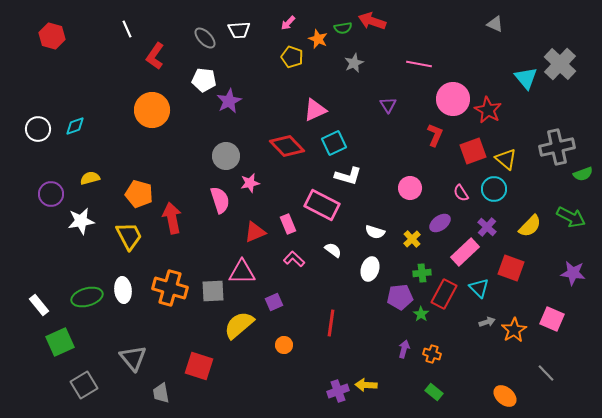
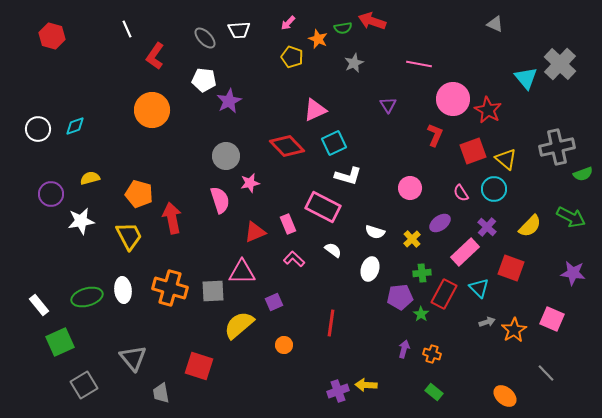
pink rectangle at (322, 205): moved 1 px right, 2 px down
